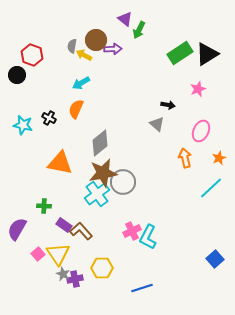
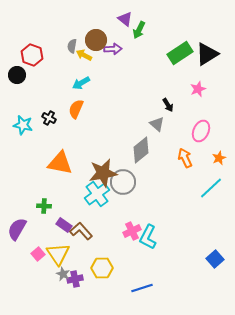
black arrow: rotated 48 degrees clockwise
gray diamond: moved 41 px right, 7 px down
orange arrow: rotated 12 degrees counterclockwise
